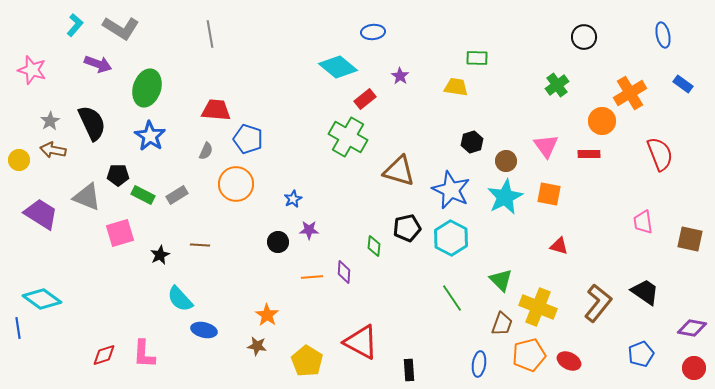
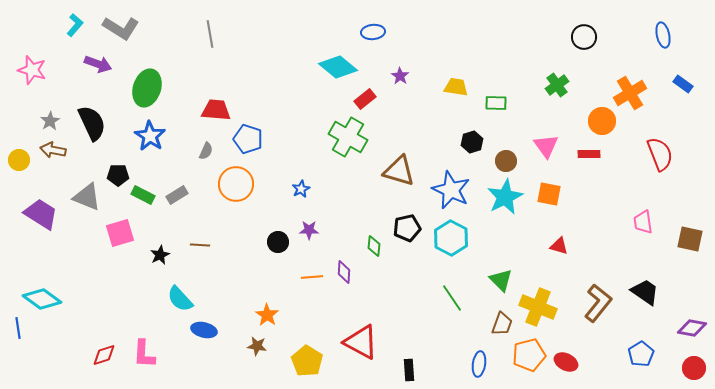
green rectangle at (477, 58): moved 19 px right, 45 px down
blue star at (293, 199): moved 8 px right, 10 px up
blue pentagon at (641, 354): rotated 10 degrees counterclockwise
red ellipse at (569, 361): moved 3 px left, 1 px down
